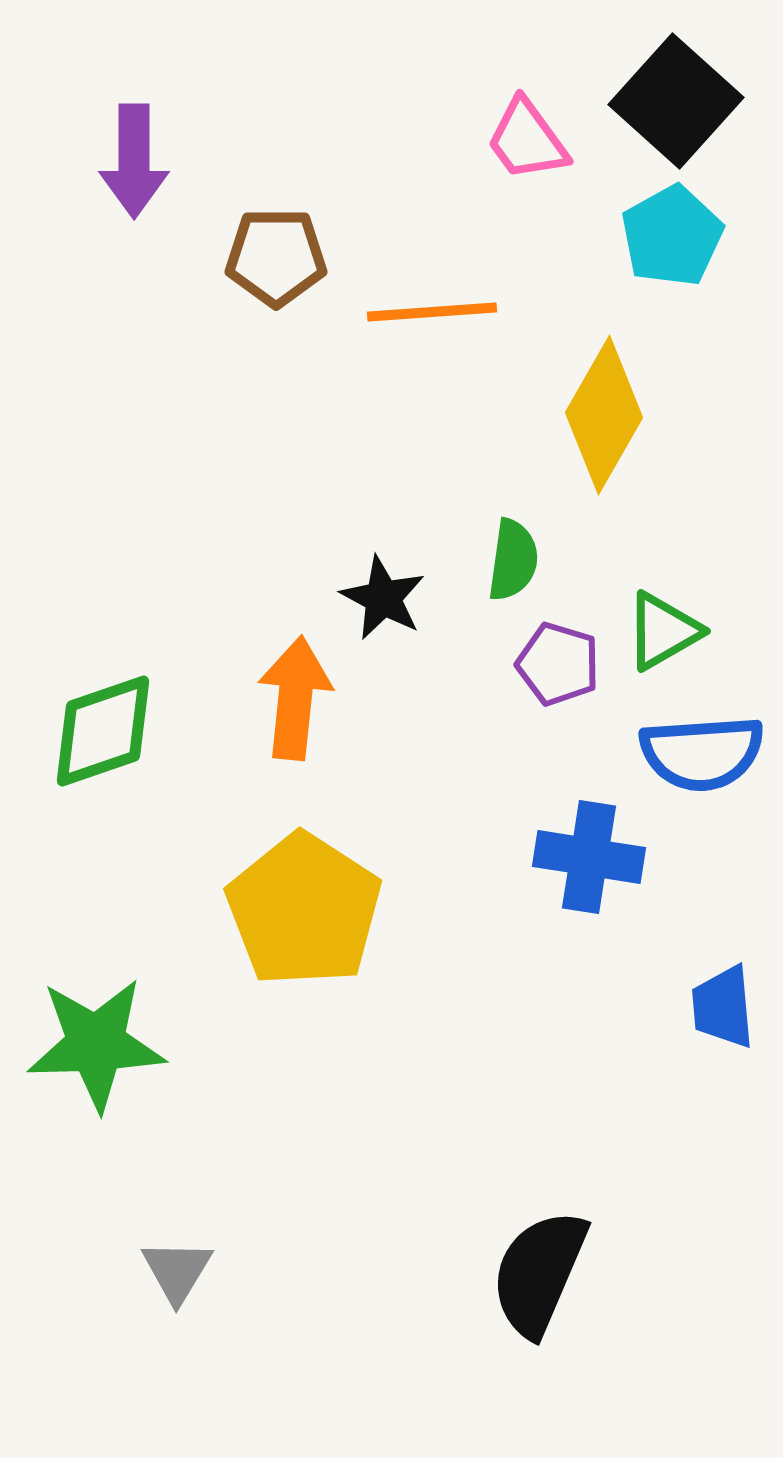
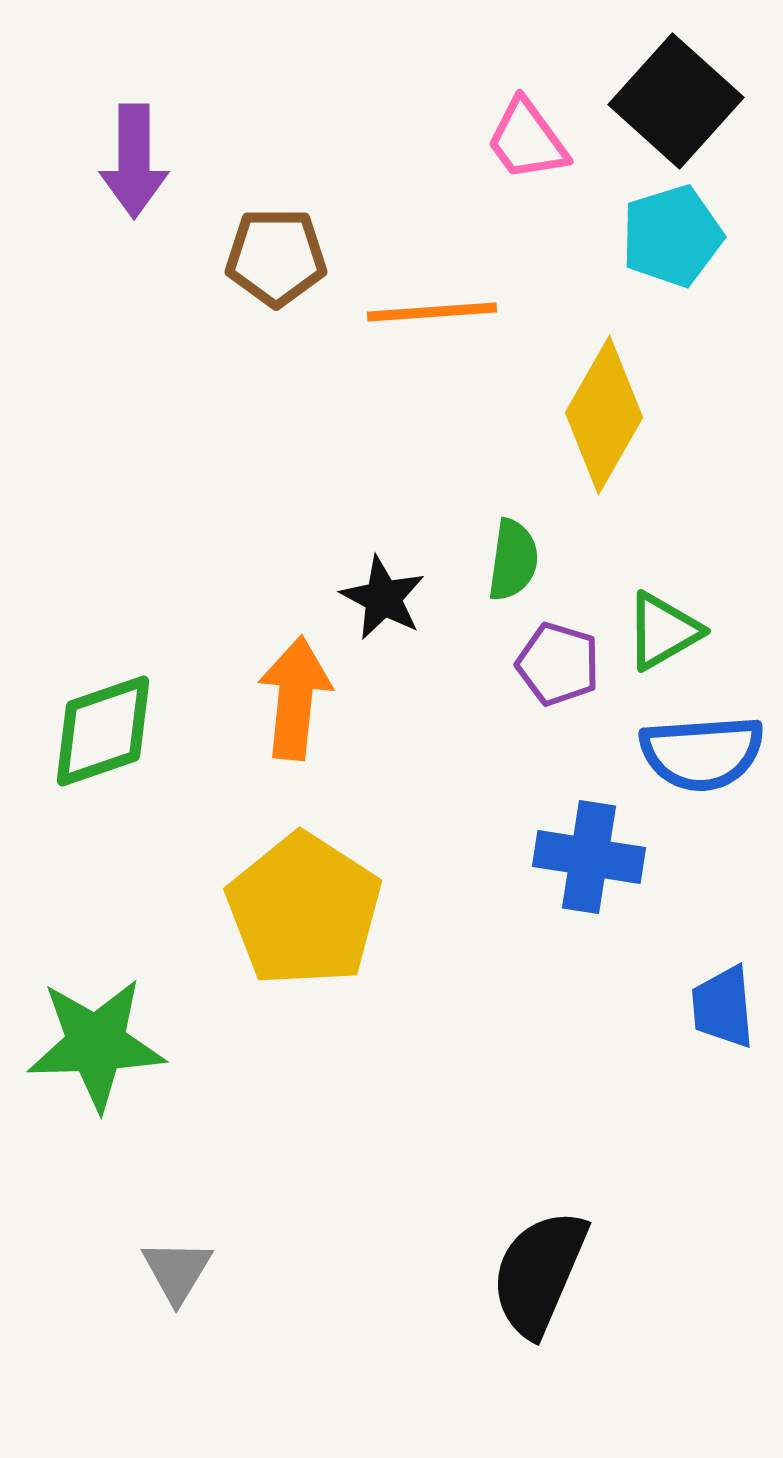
cyan pentagon: rotated 12 degrees clockwise
